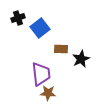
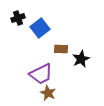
purple trapezoid: rotated 70 degrees clockwise
brown star: rotated 21 degrees clockwise
